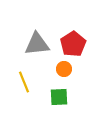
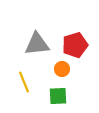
red pentagon: moved 2 px right, 1 px down; rotated 15 degrees clockwise
orange circle: moved 2 px left
green square: moved 1 px left, 1 px up
